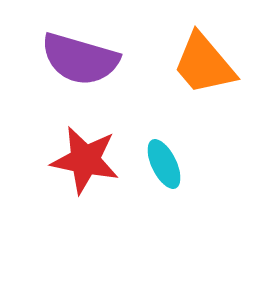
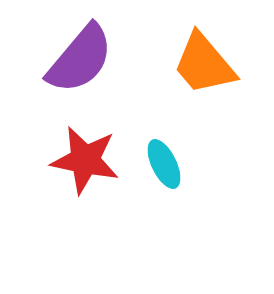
purple semicircle: rotated 66 degrees counterclockwise
